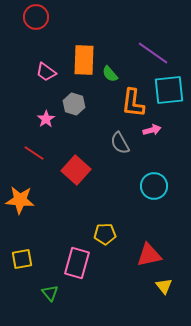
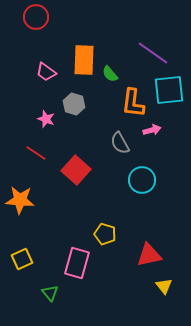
pink star: rotated 18 degrees counterclockwise
red line: moved 2 px right
cyan circle: moved 12 px left, 6 px up
yellow pentagon: rotated 20 degrees clockwise
yellow square: rotated 15 degrees counterclockwise
